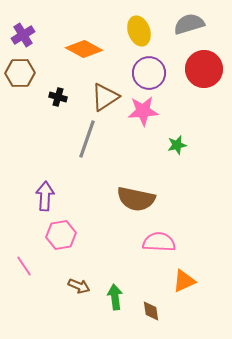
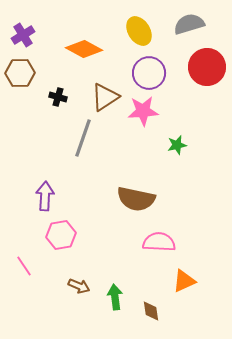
yellow ellipse: rotated 12 degrees counterclockwise
red circle: moved 3 px right, 2 px up
gray line: moved 4 px left, 1 px up
